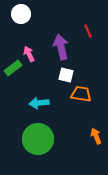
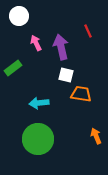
white circle: moved 2 px left, 2 px down
pink arrow: moved 7 px right, 11 px up
